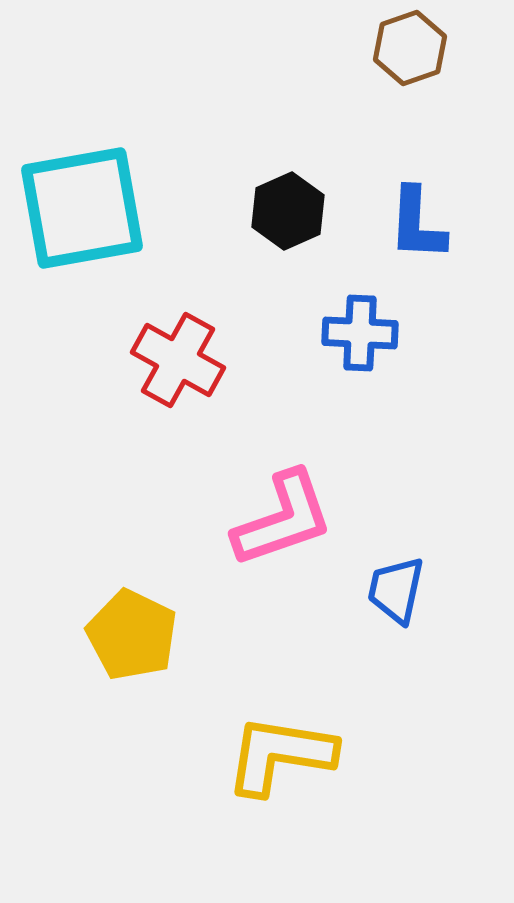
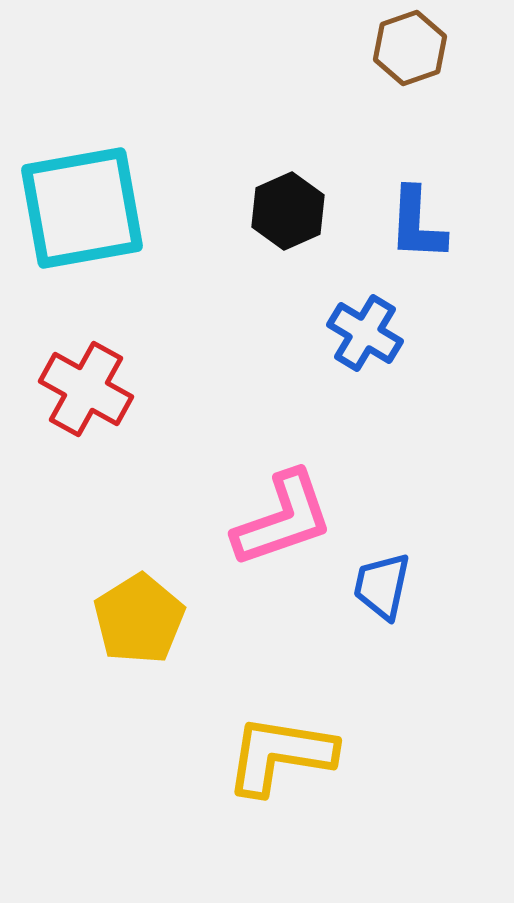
blue cross: moved 5 px right; rotated 28 degrees clockwise
red cross: moved 92 px left, 29 px down
blue trapezoid: moved 14 px left, 4 px up
yellow pentagon: moved 7 px right, 16 px up; rotated 14 degrees clockwise
